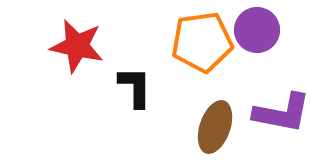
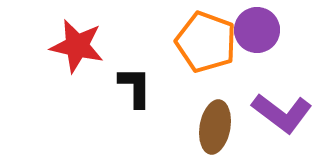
orange pentagon: moved 4 px right; rotated 28 degrees clockwise
purple L-shape: rotated 26 degrees clockwise
brown ellipse: rotated 9 degrees counterclockwise
